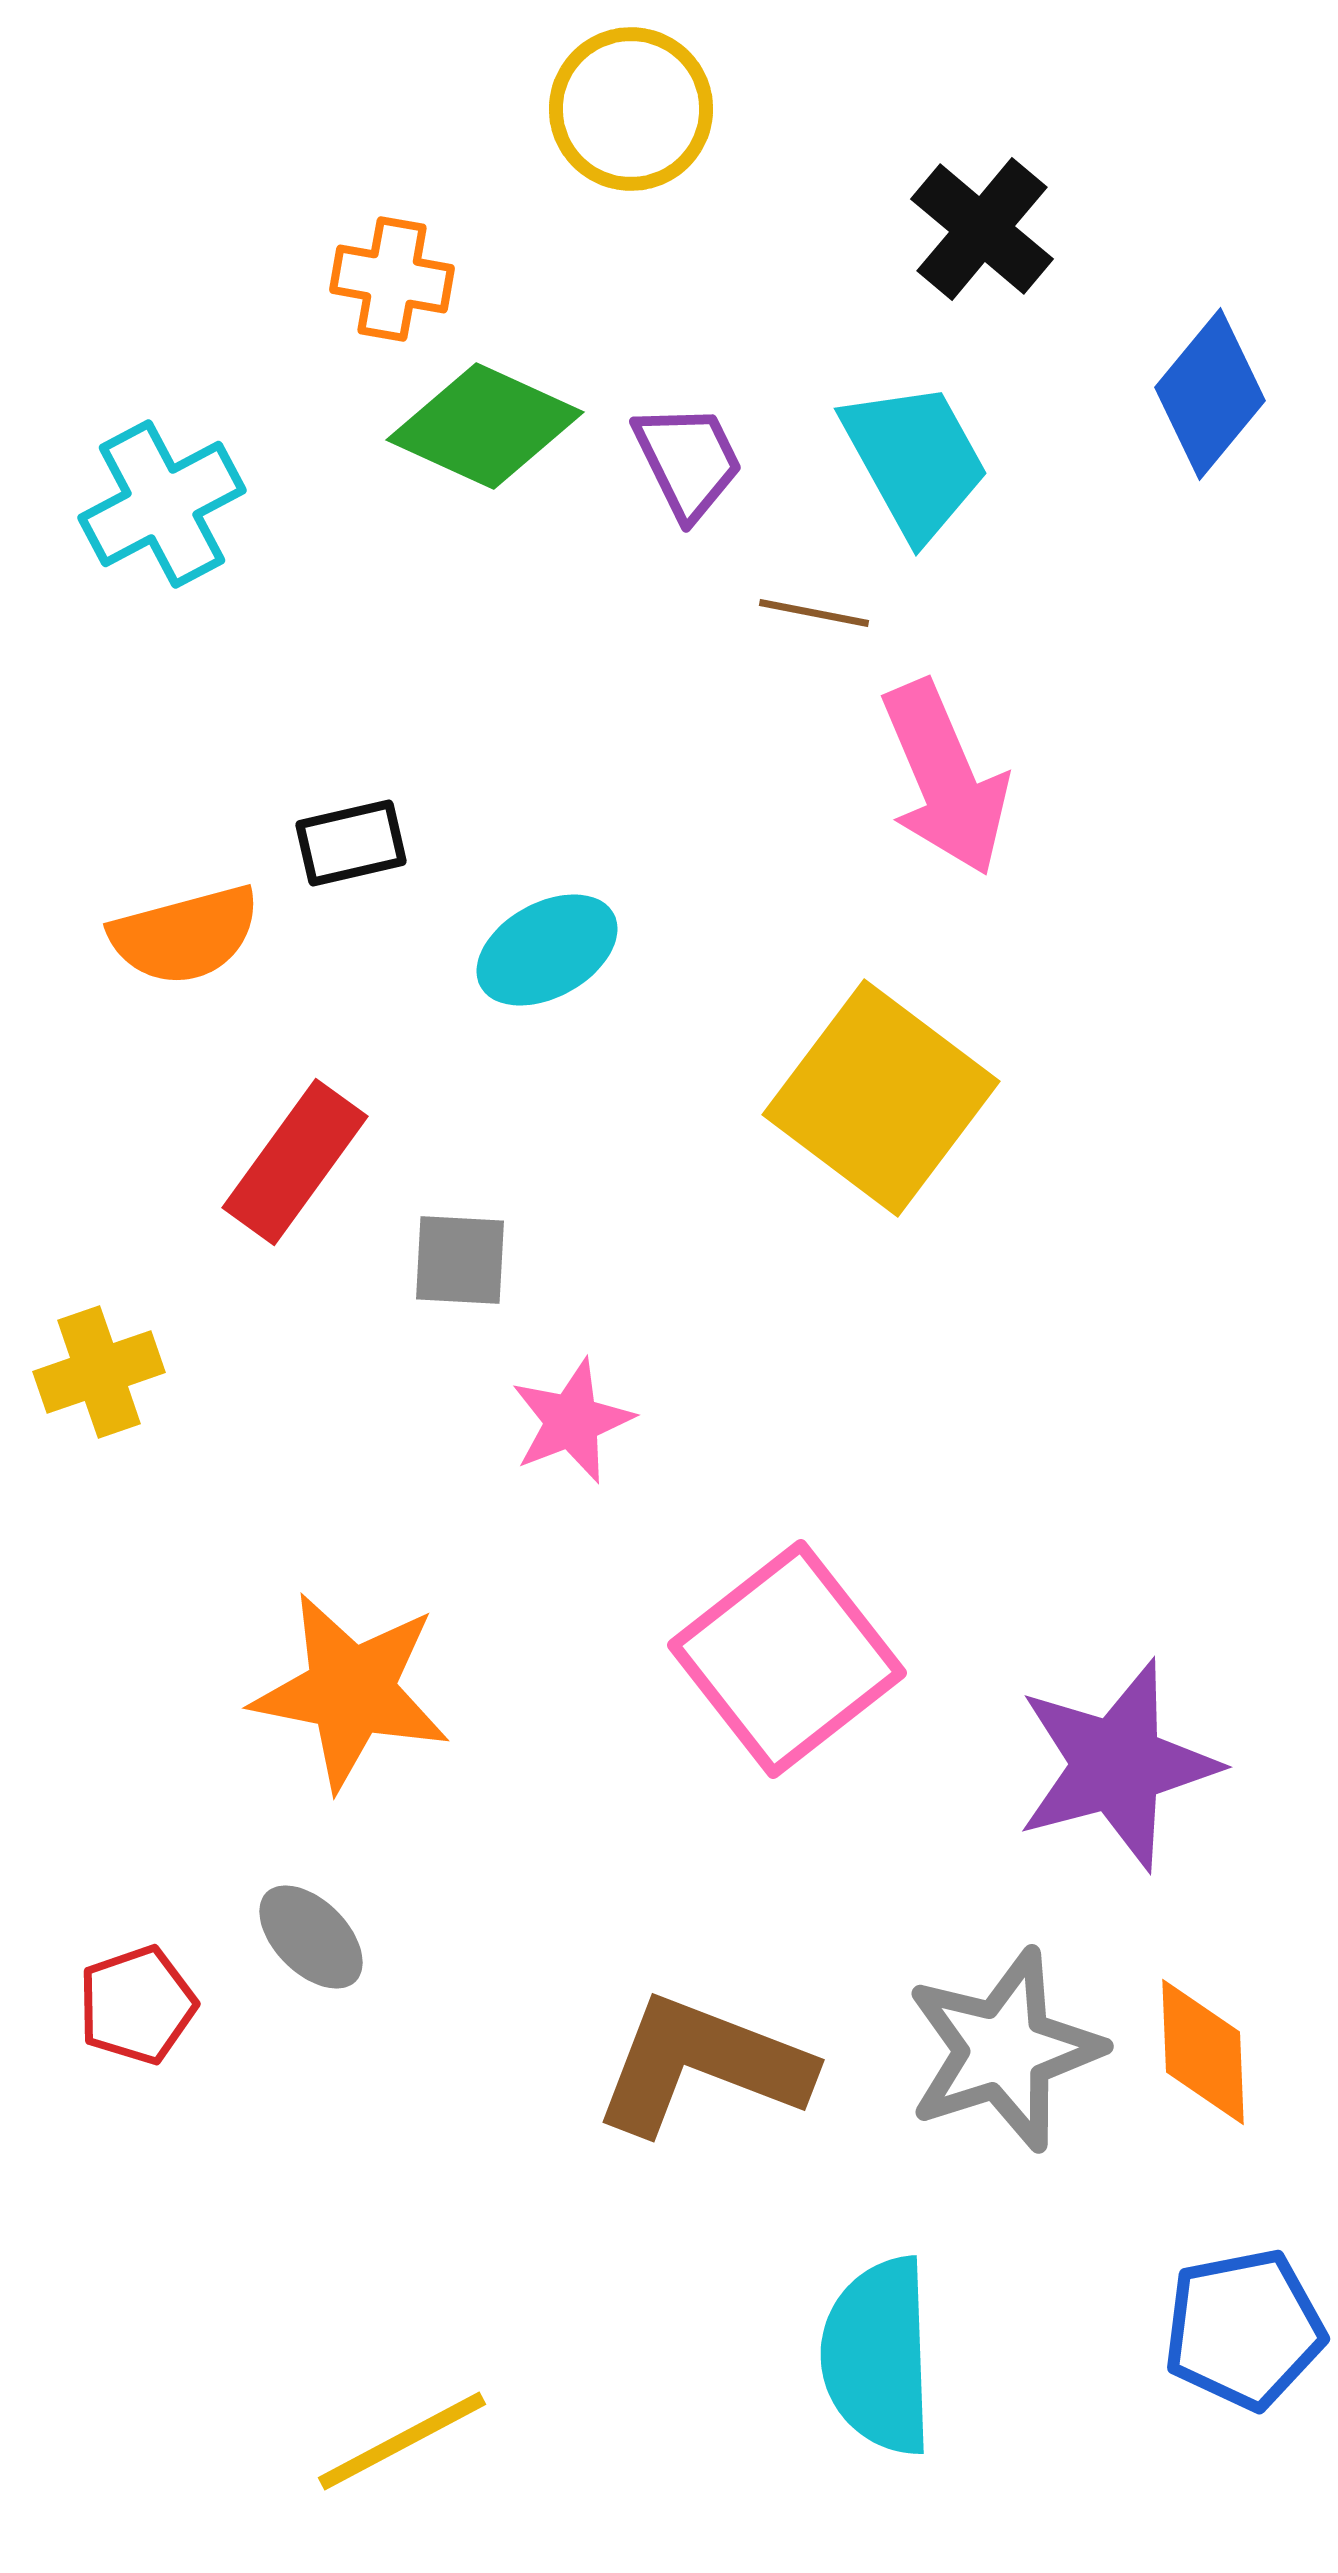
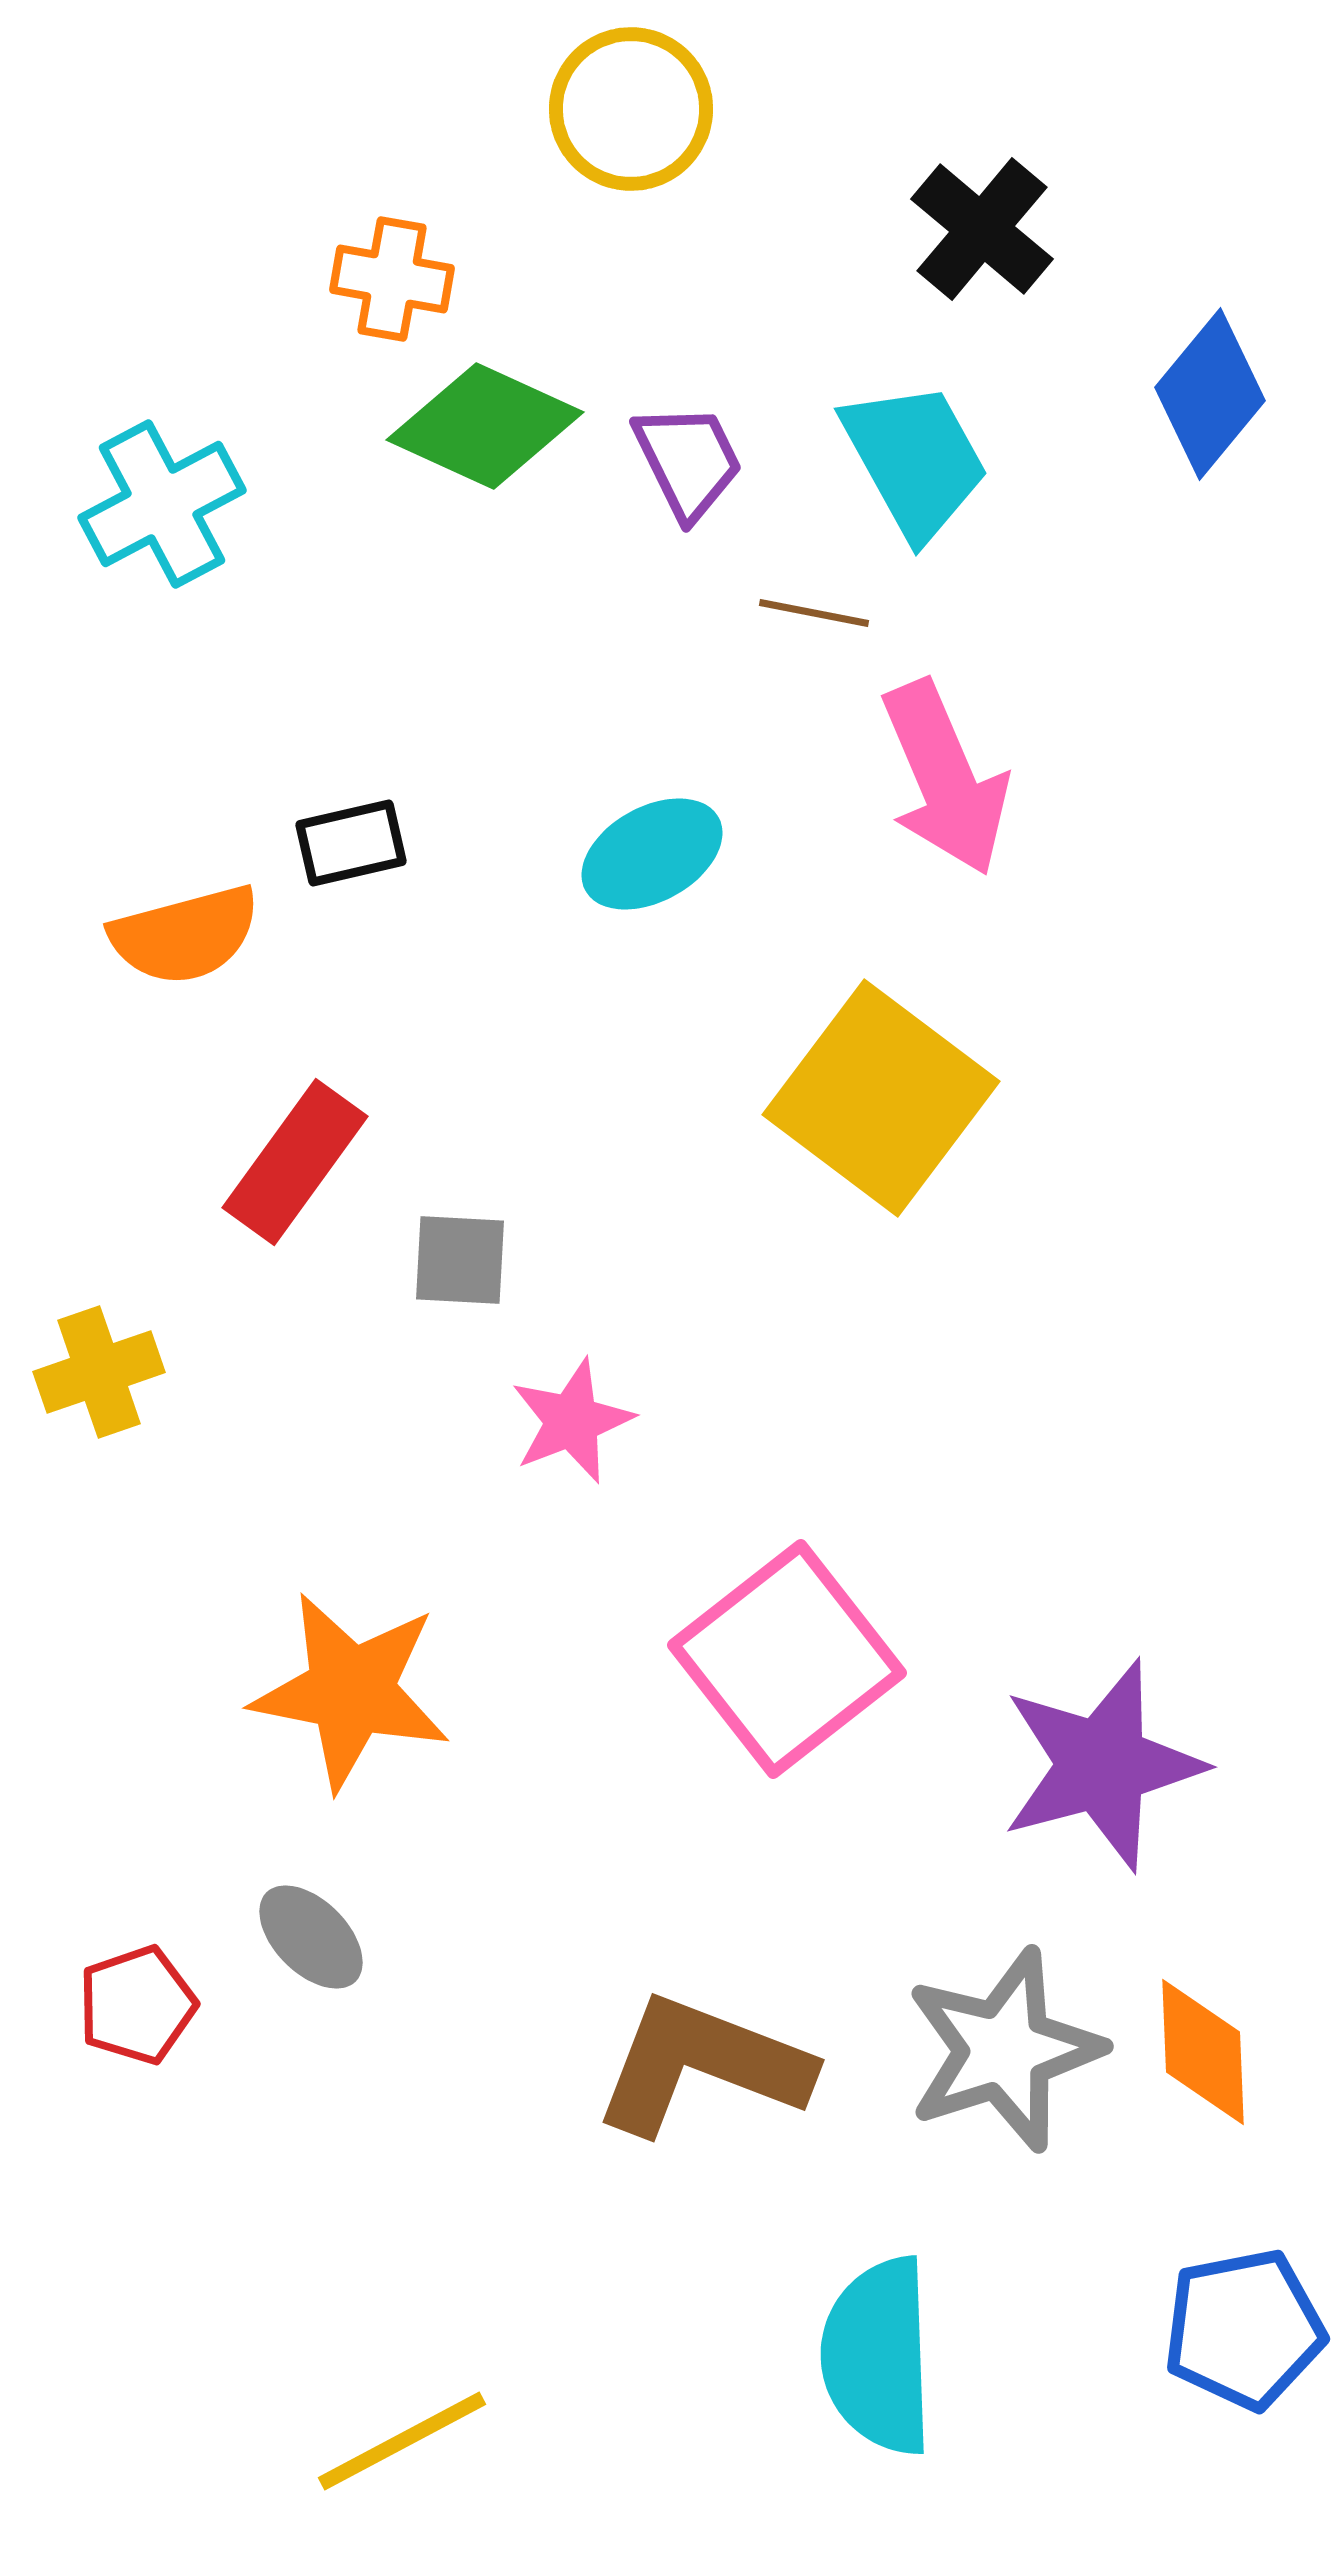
cyan ellipse: moved 105 px right, 96 px up
purple star: moved 15 px left
